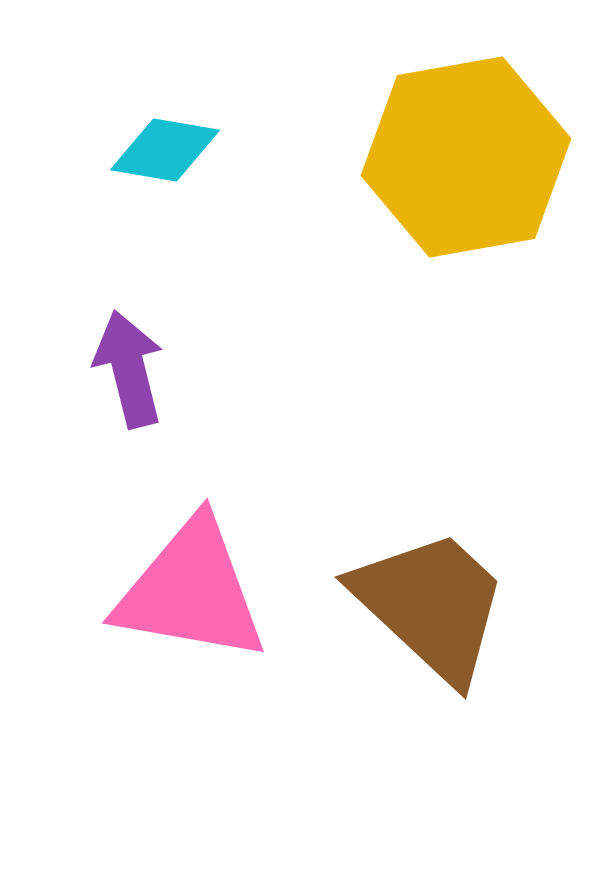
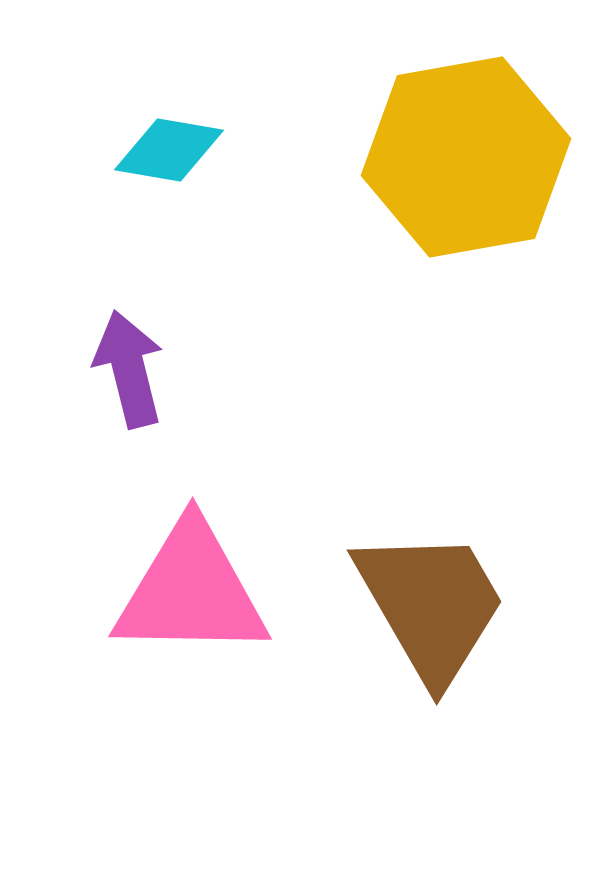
cyan diamond: moved 4 px right
pink triangle: rotated 9 degrees counterclockwise
brown trapezoid: rotated 17 degrees clockwise
